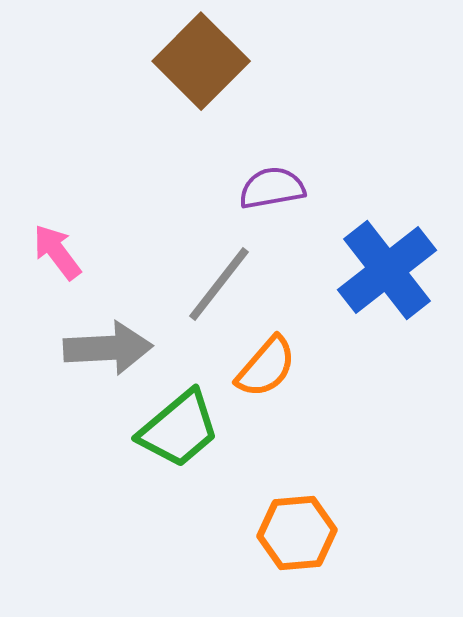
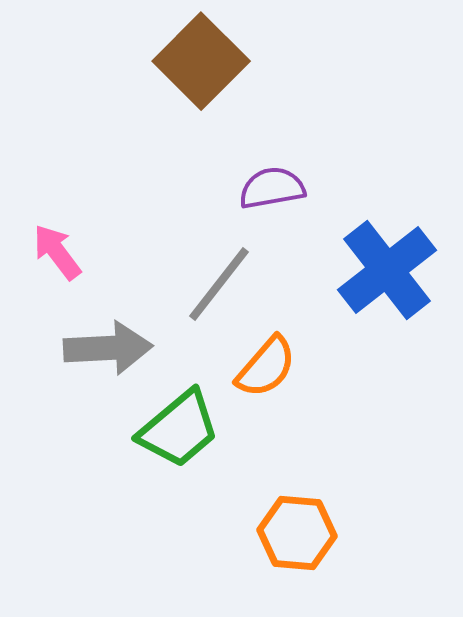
orange hexagon: rotated 10 degrees clockwise
